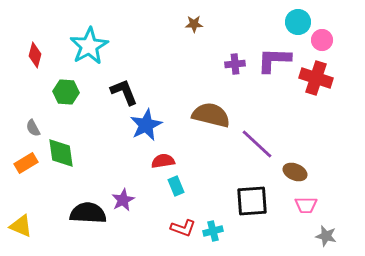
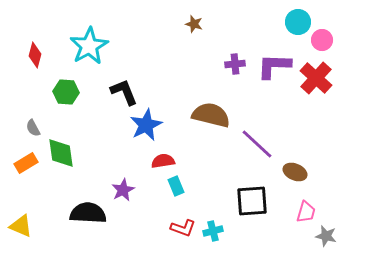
brown star: rotated 18 degrees clockwise
purple L-shape: moved 6 px down
red cross: rotated 24 degrees clockwise
purple star: moved 10 px up
pink trapezoid: moved 7 px down; rotated 75 degrees counterclockwise
